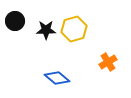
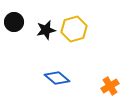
black circle: moved 1 px left, 1 px down
black star: rotated 12 degrees counterclockwise
orange cross: moved 2 px right, 24 px down
